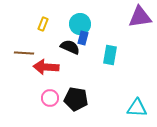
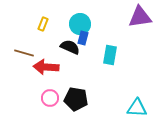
brown line: rotated 12 degrees clockwise
